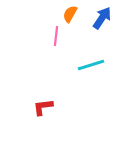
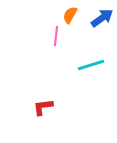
orange semicircle: moved 1 px down
blue arrow: rotated 20 degrees clockwise
